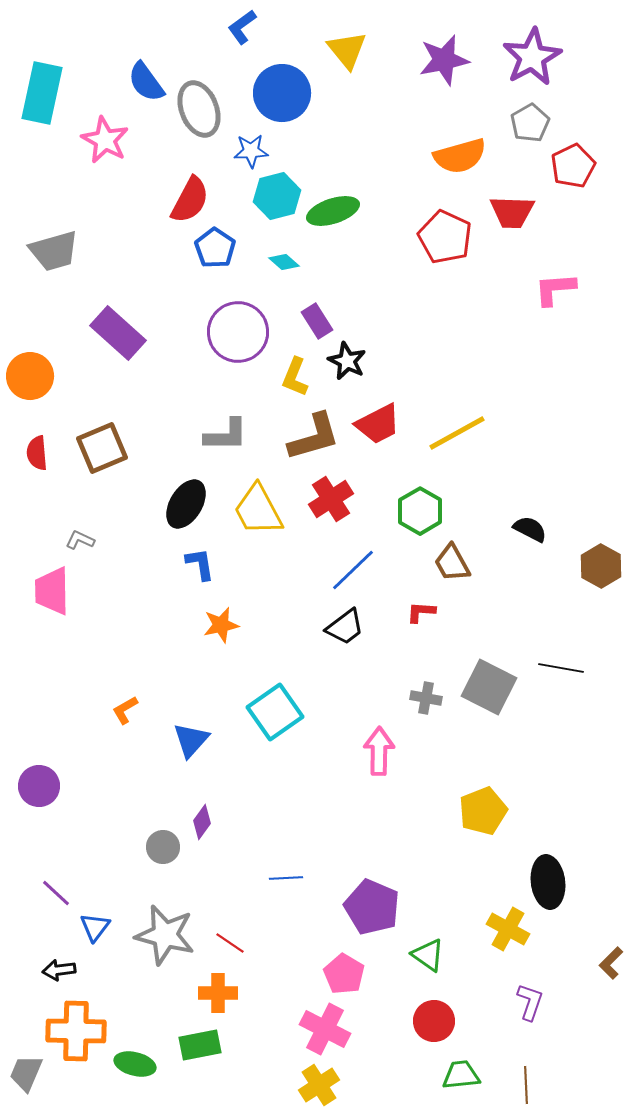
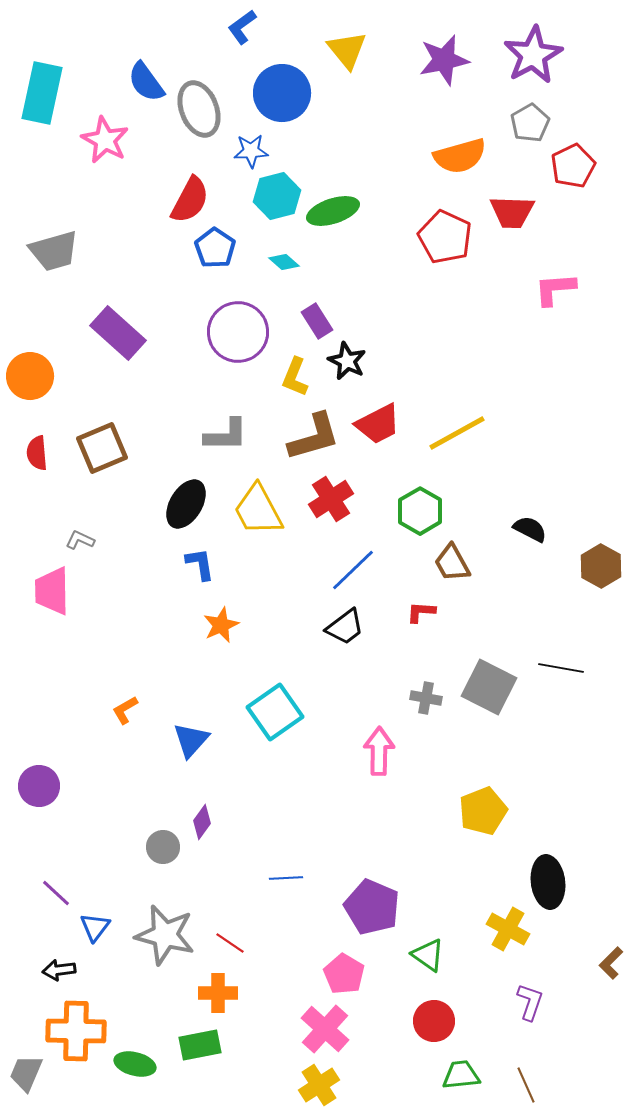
purple star at (532, 57): moved 1 px right, 2 px up
orange star at (221, 625): rotated 12 degrees counterclockwise
pink cross at (325, 1029): rotated 15 degrees clockwise
brown line at (526, 1085): rotated 21 degrees counterclockwise
